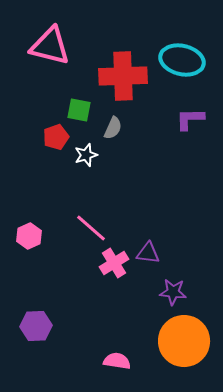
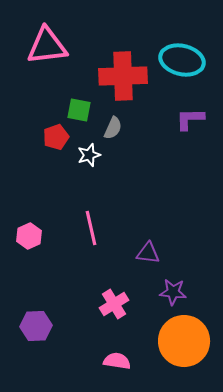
pink triangle: moved 3 px left; rotated 21 degrees counterclockwise
white star: moved 3 px right
pink line: rotated 36 degrees clockwise
pink cross: moved 41 px down
